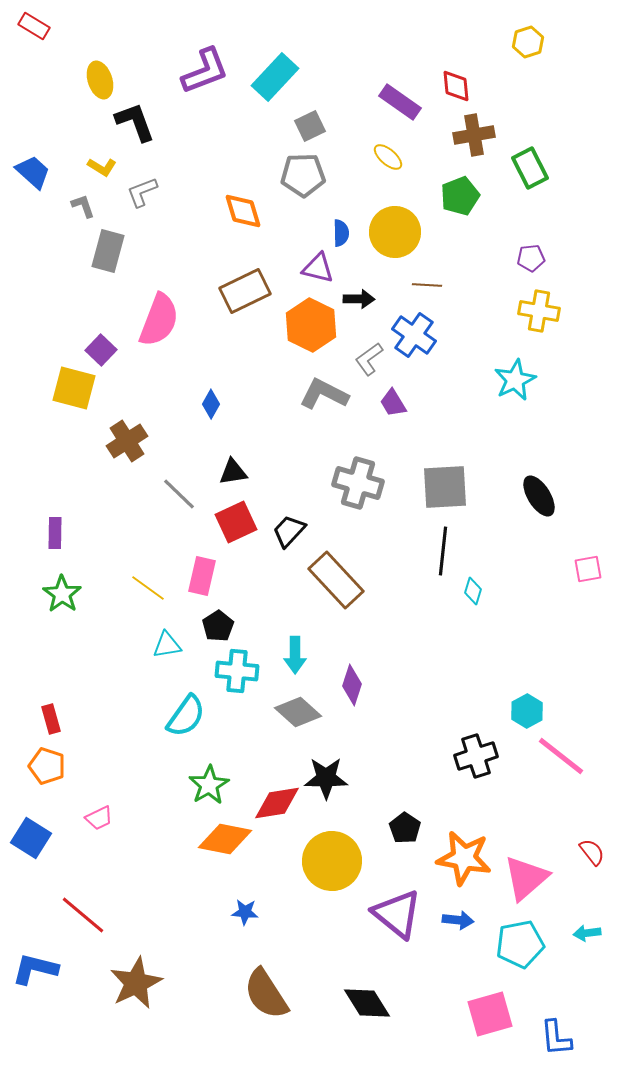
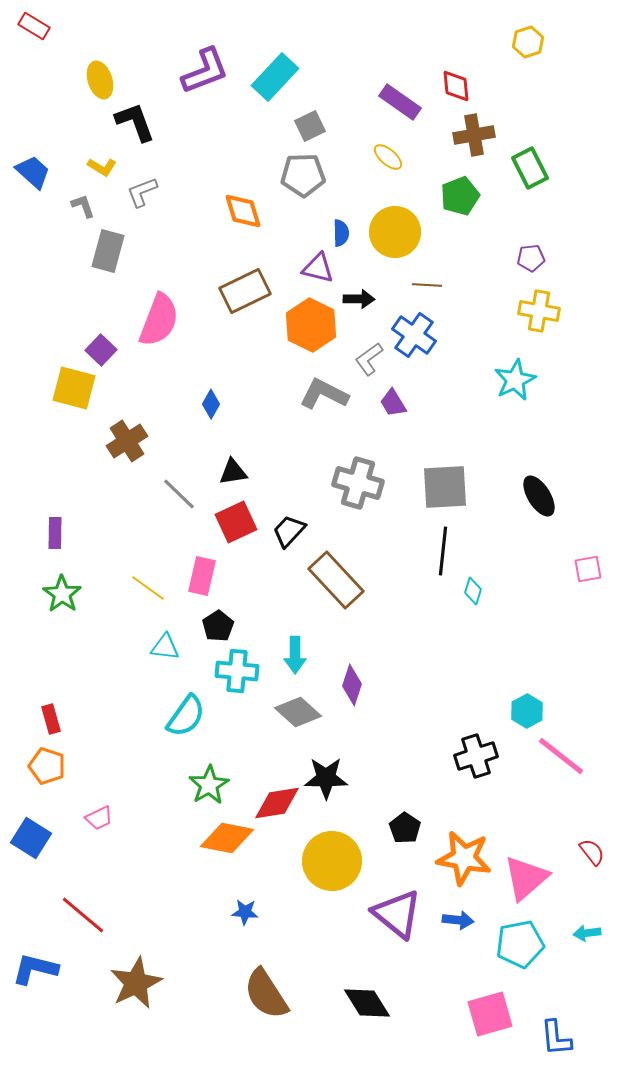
cyan triangle at (167, 645): moved 2 px left, 2 px down; rotated 16 degrees clockwise
orange diamond at (225, 839): moved 2 px right, 1 px up
